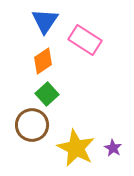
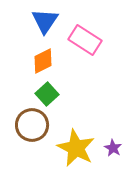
orange diamond: rotated 8 degrees clockwise
